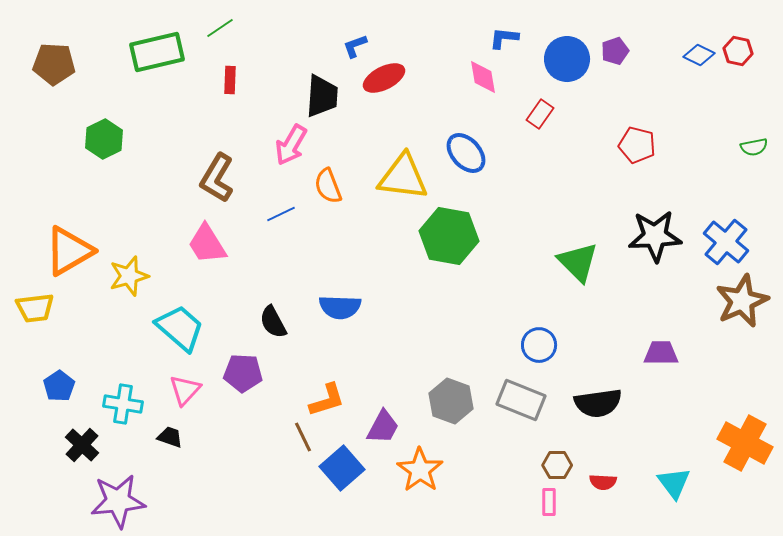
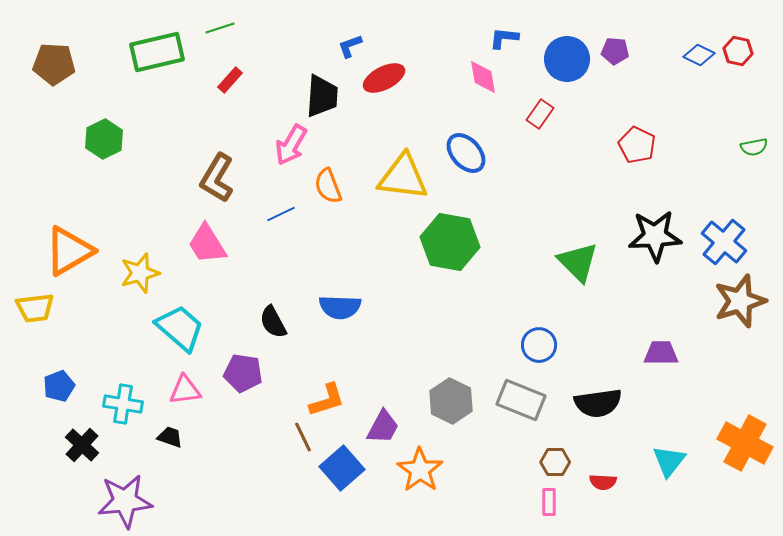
green line at (220, 28): rotated 16 degrees clockwise
blue L-shape at (355, 46): moved 5 px left
purple pentagon at (615, 51): rotated 24 degrees clockwise
red rectangle at (230, 80): rotated 40 degrees clockwise
red pentagon at (637, 145): rotated 12 degrees clockwise
green hexagon at (449, 236): moved 1 px right, 6 px down
blue cross at (726, 242): moved 2 px left
yellow star at (129, 276): moved 11 px right, 3 px up
brown star at (742, 301): moved 2 px left; rotated 6 degrees clockwise
purple pentagon at (243, 373): rotated 6 degrees clockwise
blue pentagon at (59, 386): rotated 12 degrees clockwise
pink triangle at (185, 390): rotated 40 degrees clockwise
gray hexagon at (451, 401): rotated 6 degrees clockwise
brown hexagon at (557, 465): moved 2 px left, 3 px up
cyan triangle at (674, 483): moved 5 px left, 22 px up; rotated 15 degrees clockwise
purple star at (118, 501): moved 7 px right
